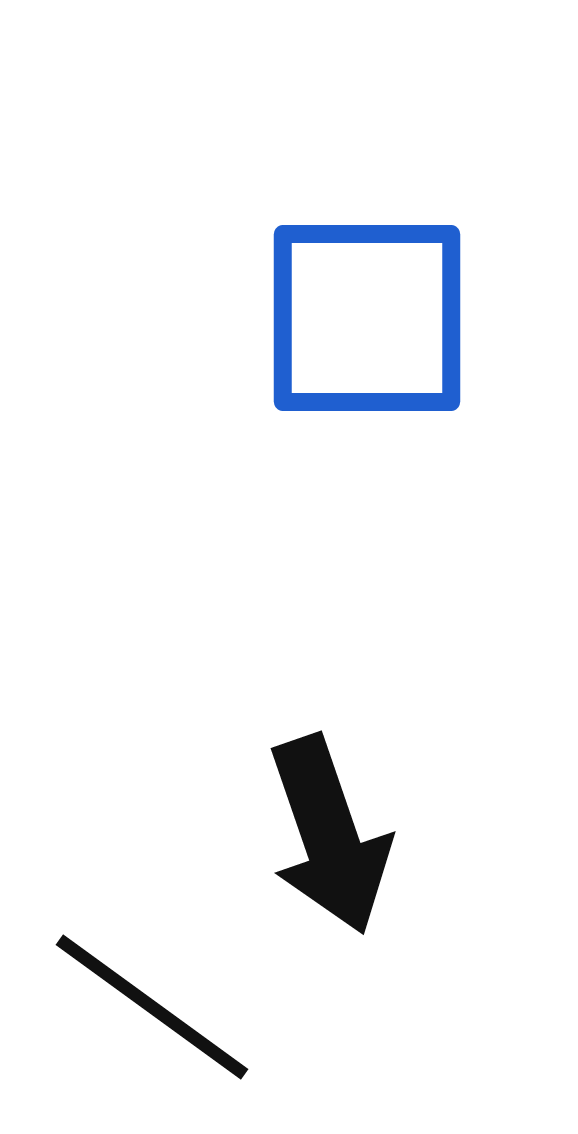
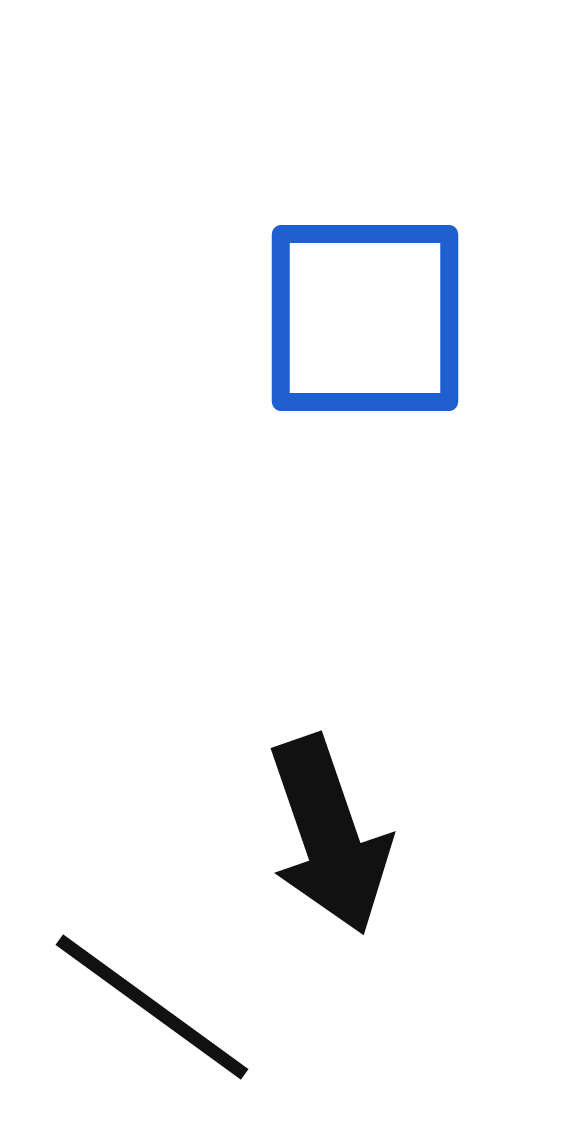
blue square: moved 2 px left
